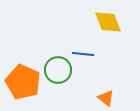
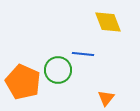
orange triangle: rotated 30 degrees clockwise
